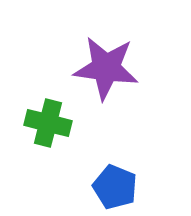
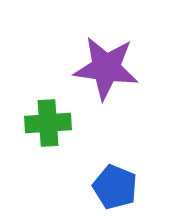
green cross: rotated 18 degrees counterclockwise
